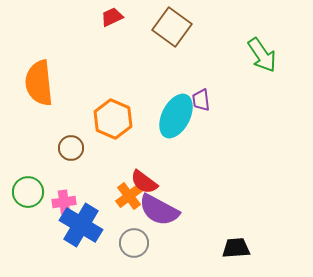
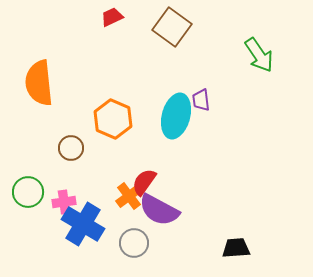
green arrow: moved 3 px left
cyan ellipse: rotated 12 degrees counterclockwise
red semicircle: rotated 88 degrees clockwise
blue cross: moved 2 px right, 1 px up
